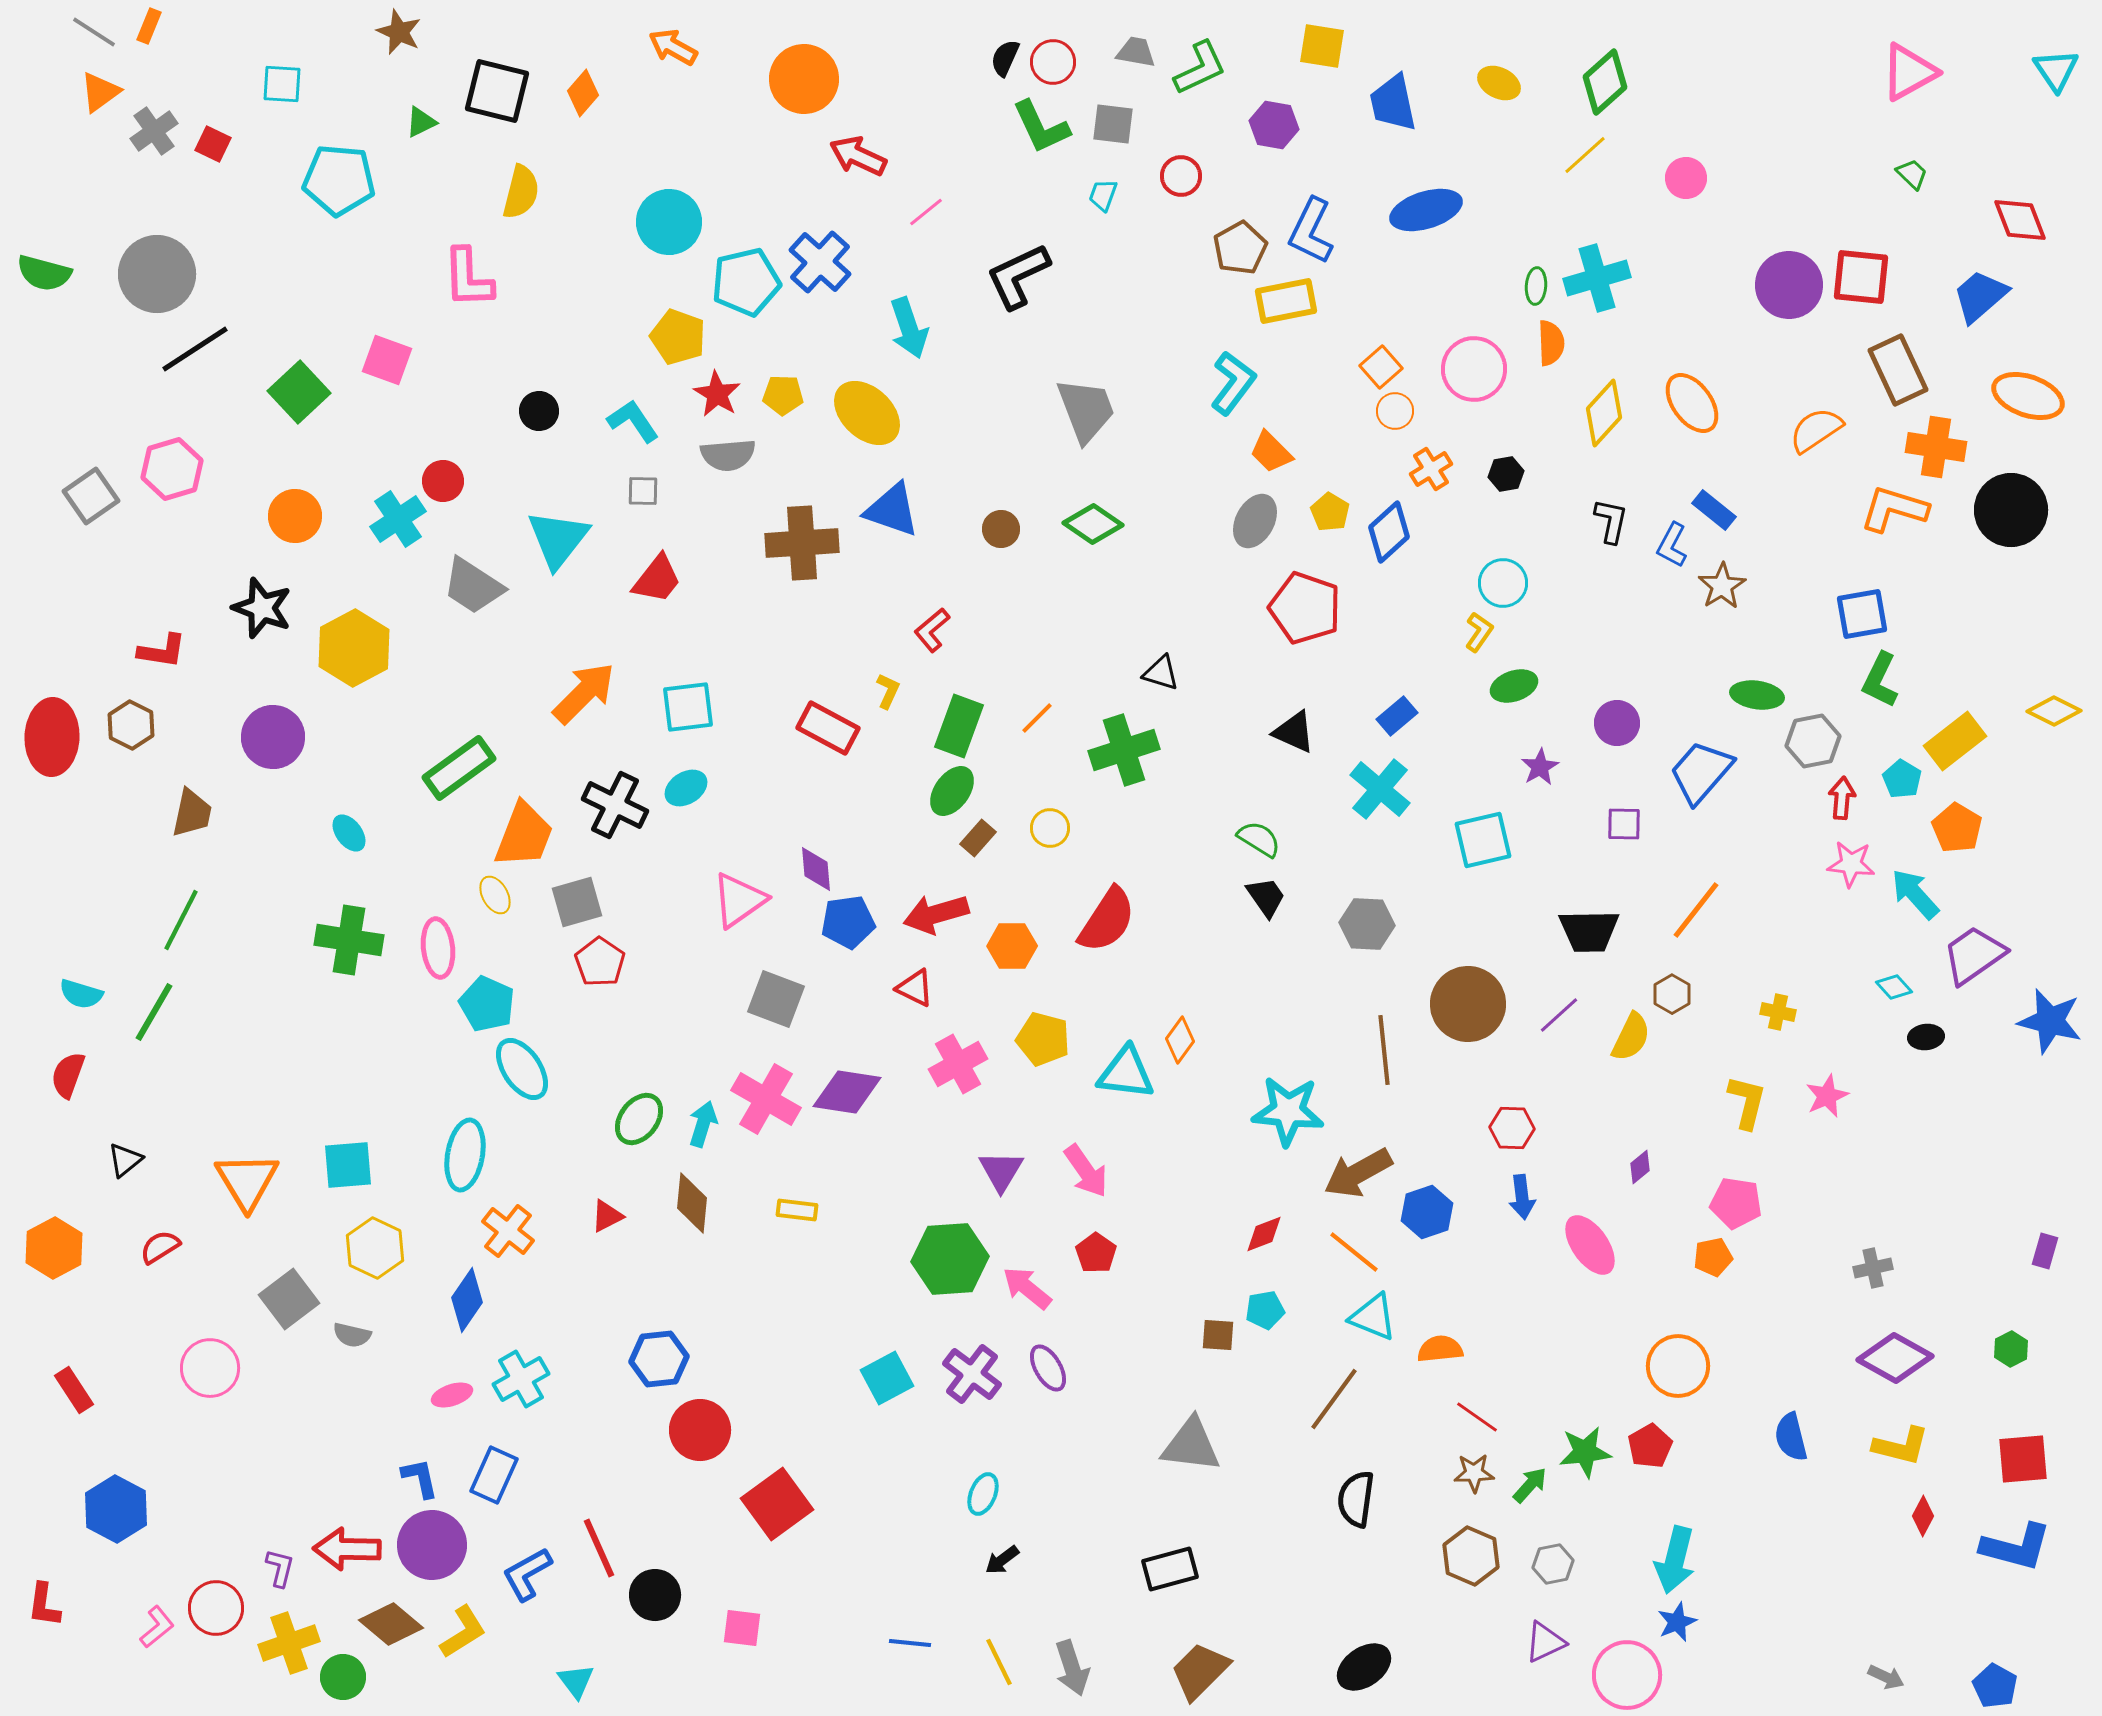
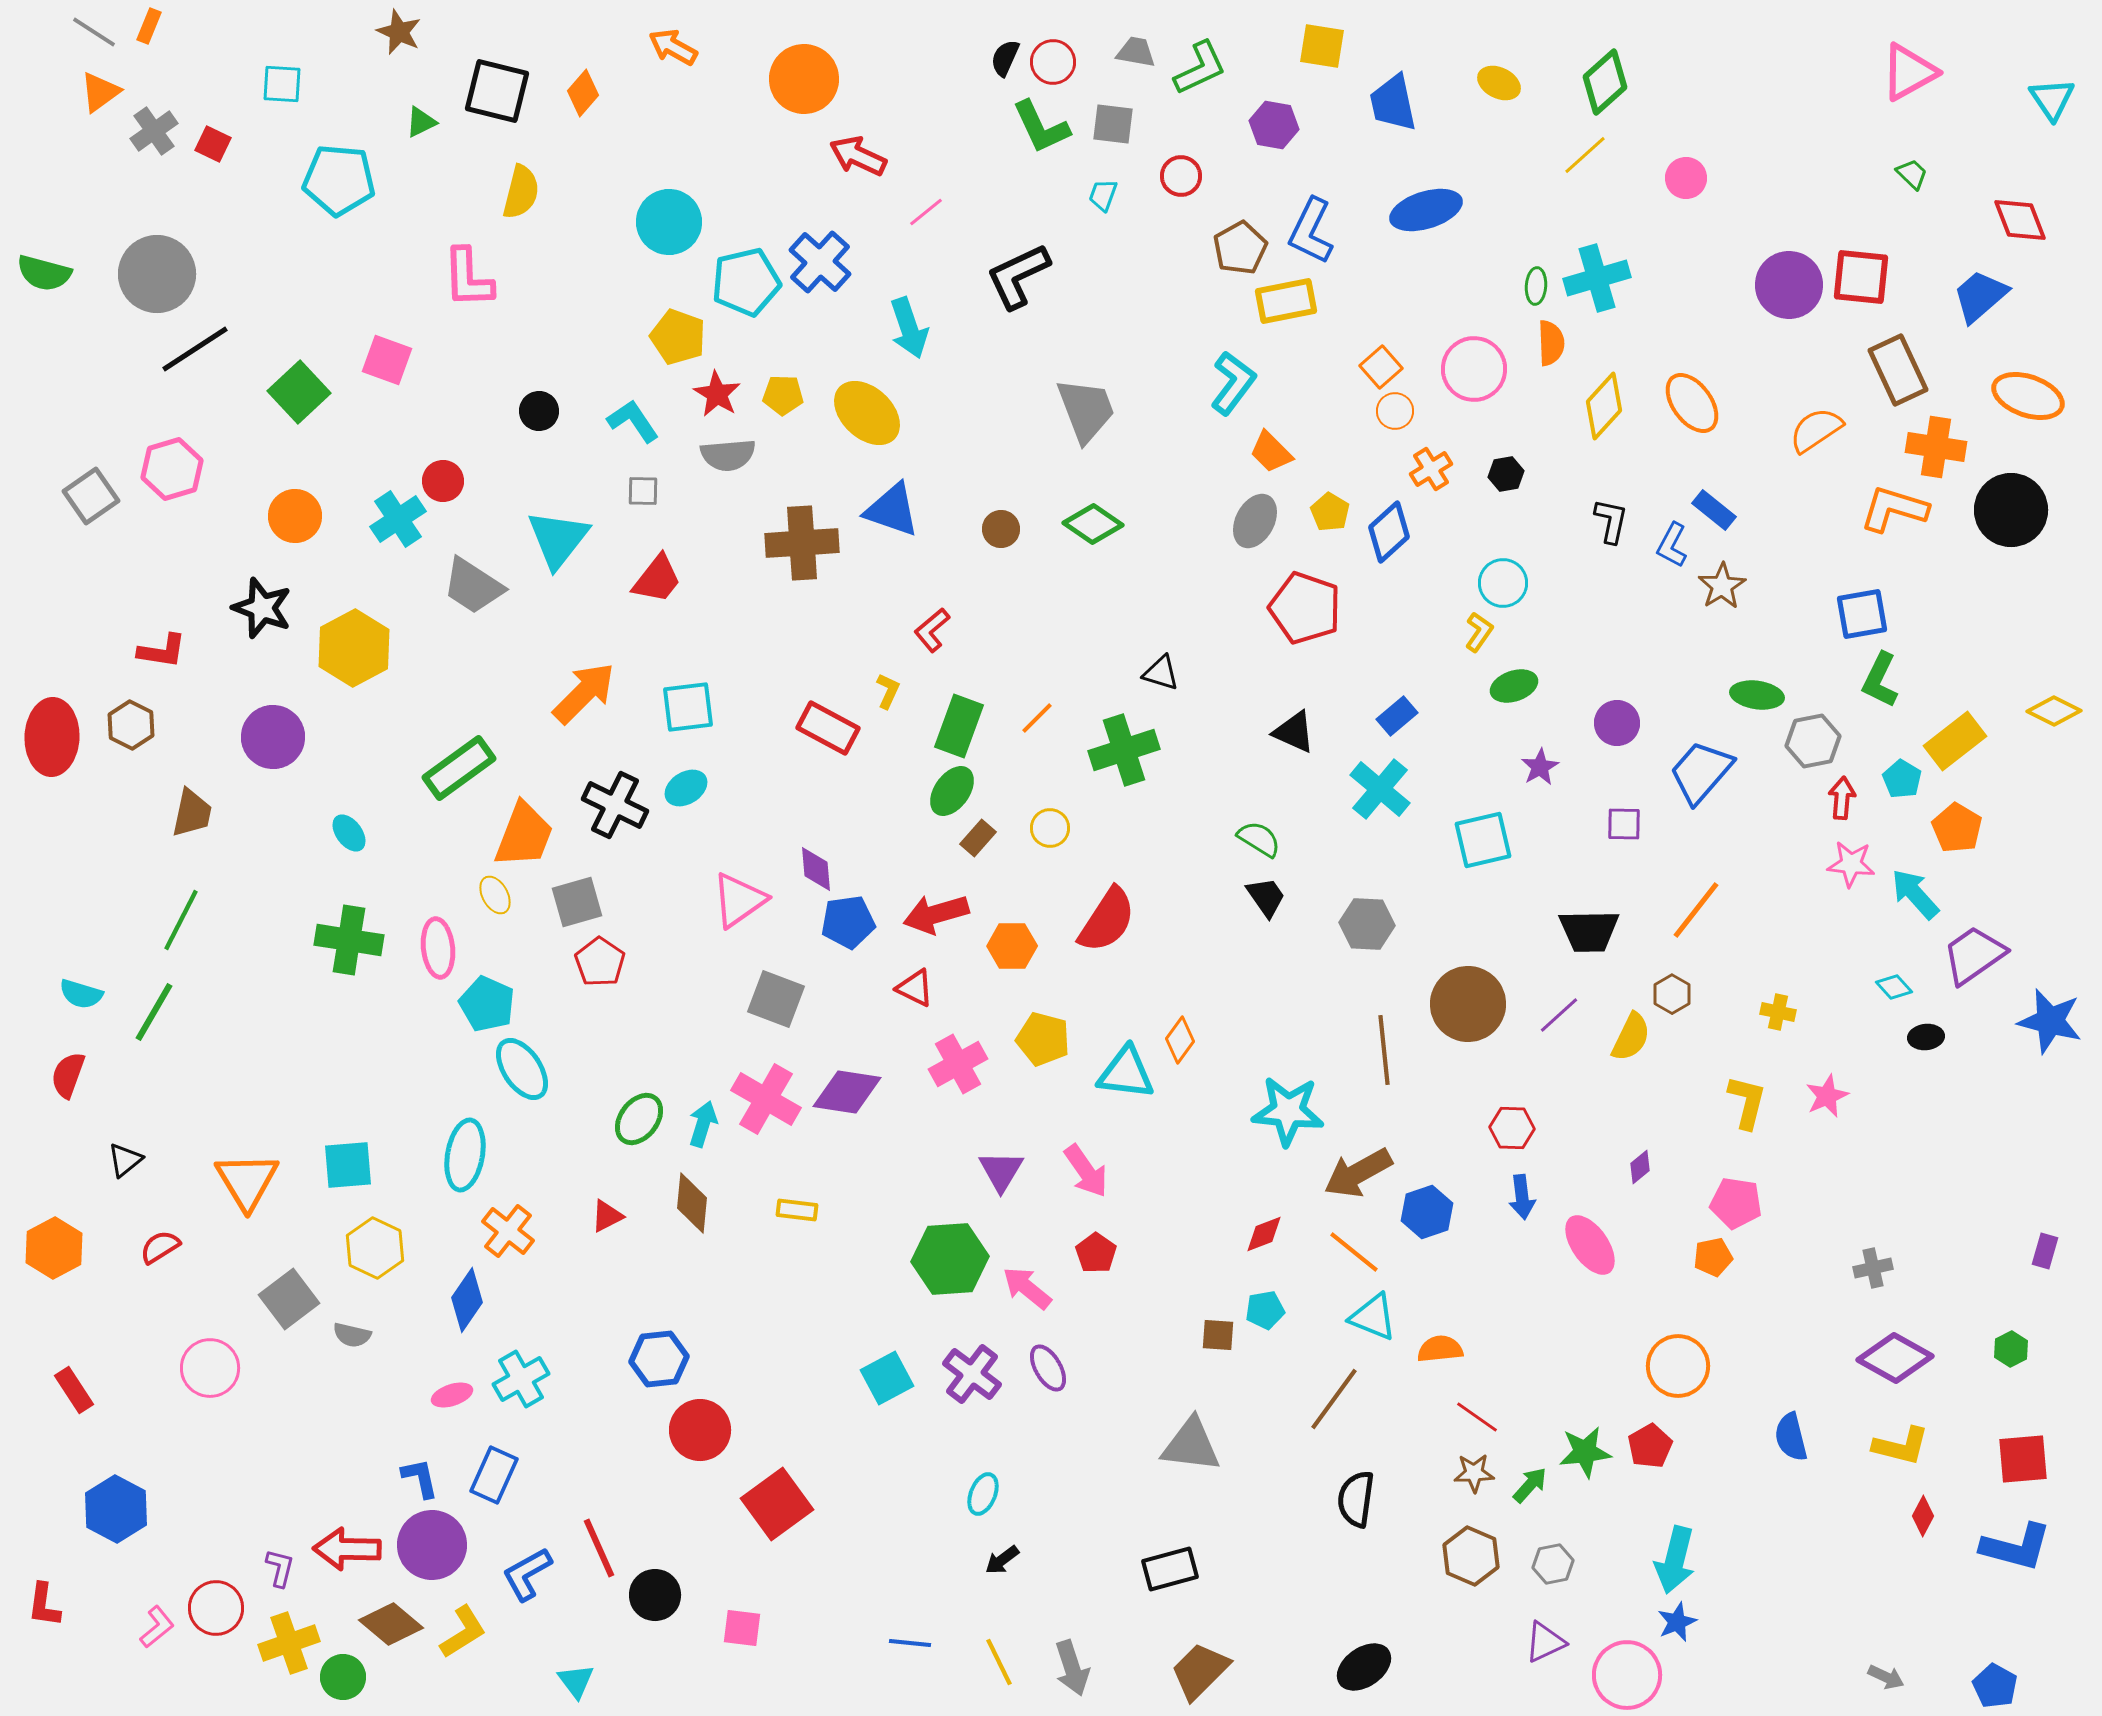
cyan triangle at (2056, 70): moved 4 px left, 29 px down
yellow diamond at (1604, 413): moved 7 px up
